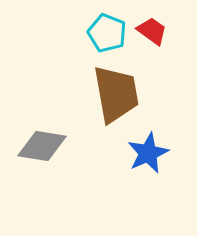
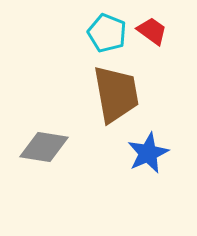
gray diamond: moved 2 px right, 1 px down
